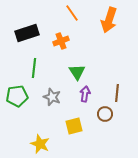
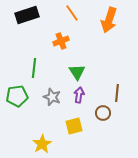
black rectangle: moved 18 px up
purple arrow: moved 6 px left, 1 px down
brown circle: moved 2 px left, 1 px up
yellow star: moved 2 px right; rotated 18 degrees clockwise
